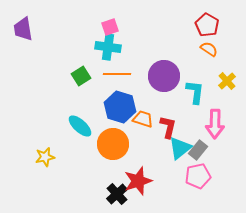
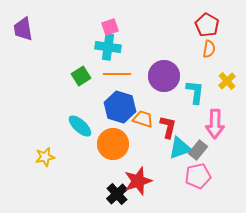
orange semicircle: rotated 66 degrees clockwise
cyan triangle: rotated 20 degrees clockwise
